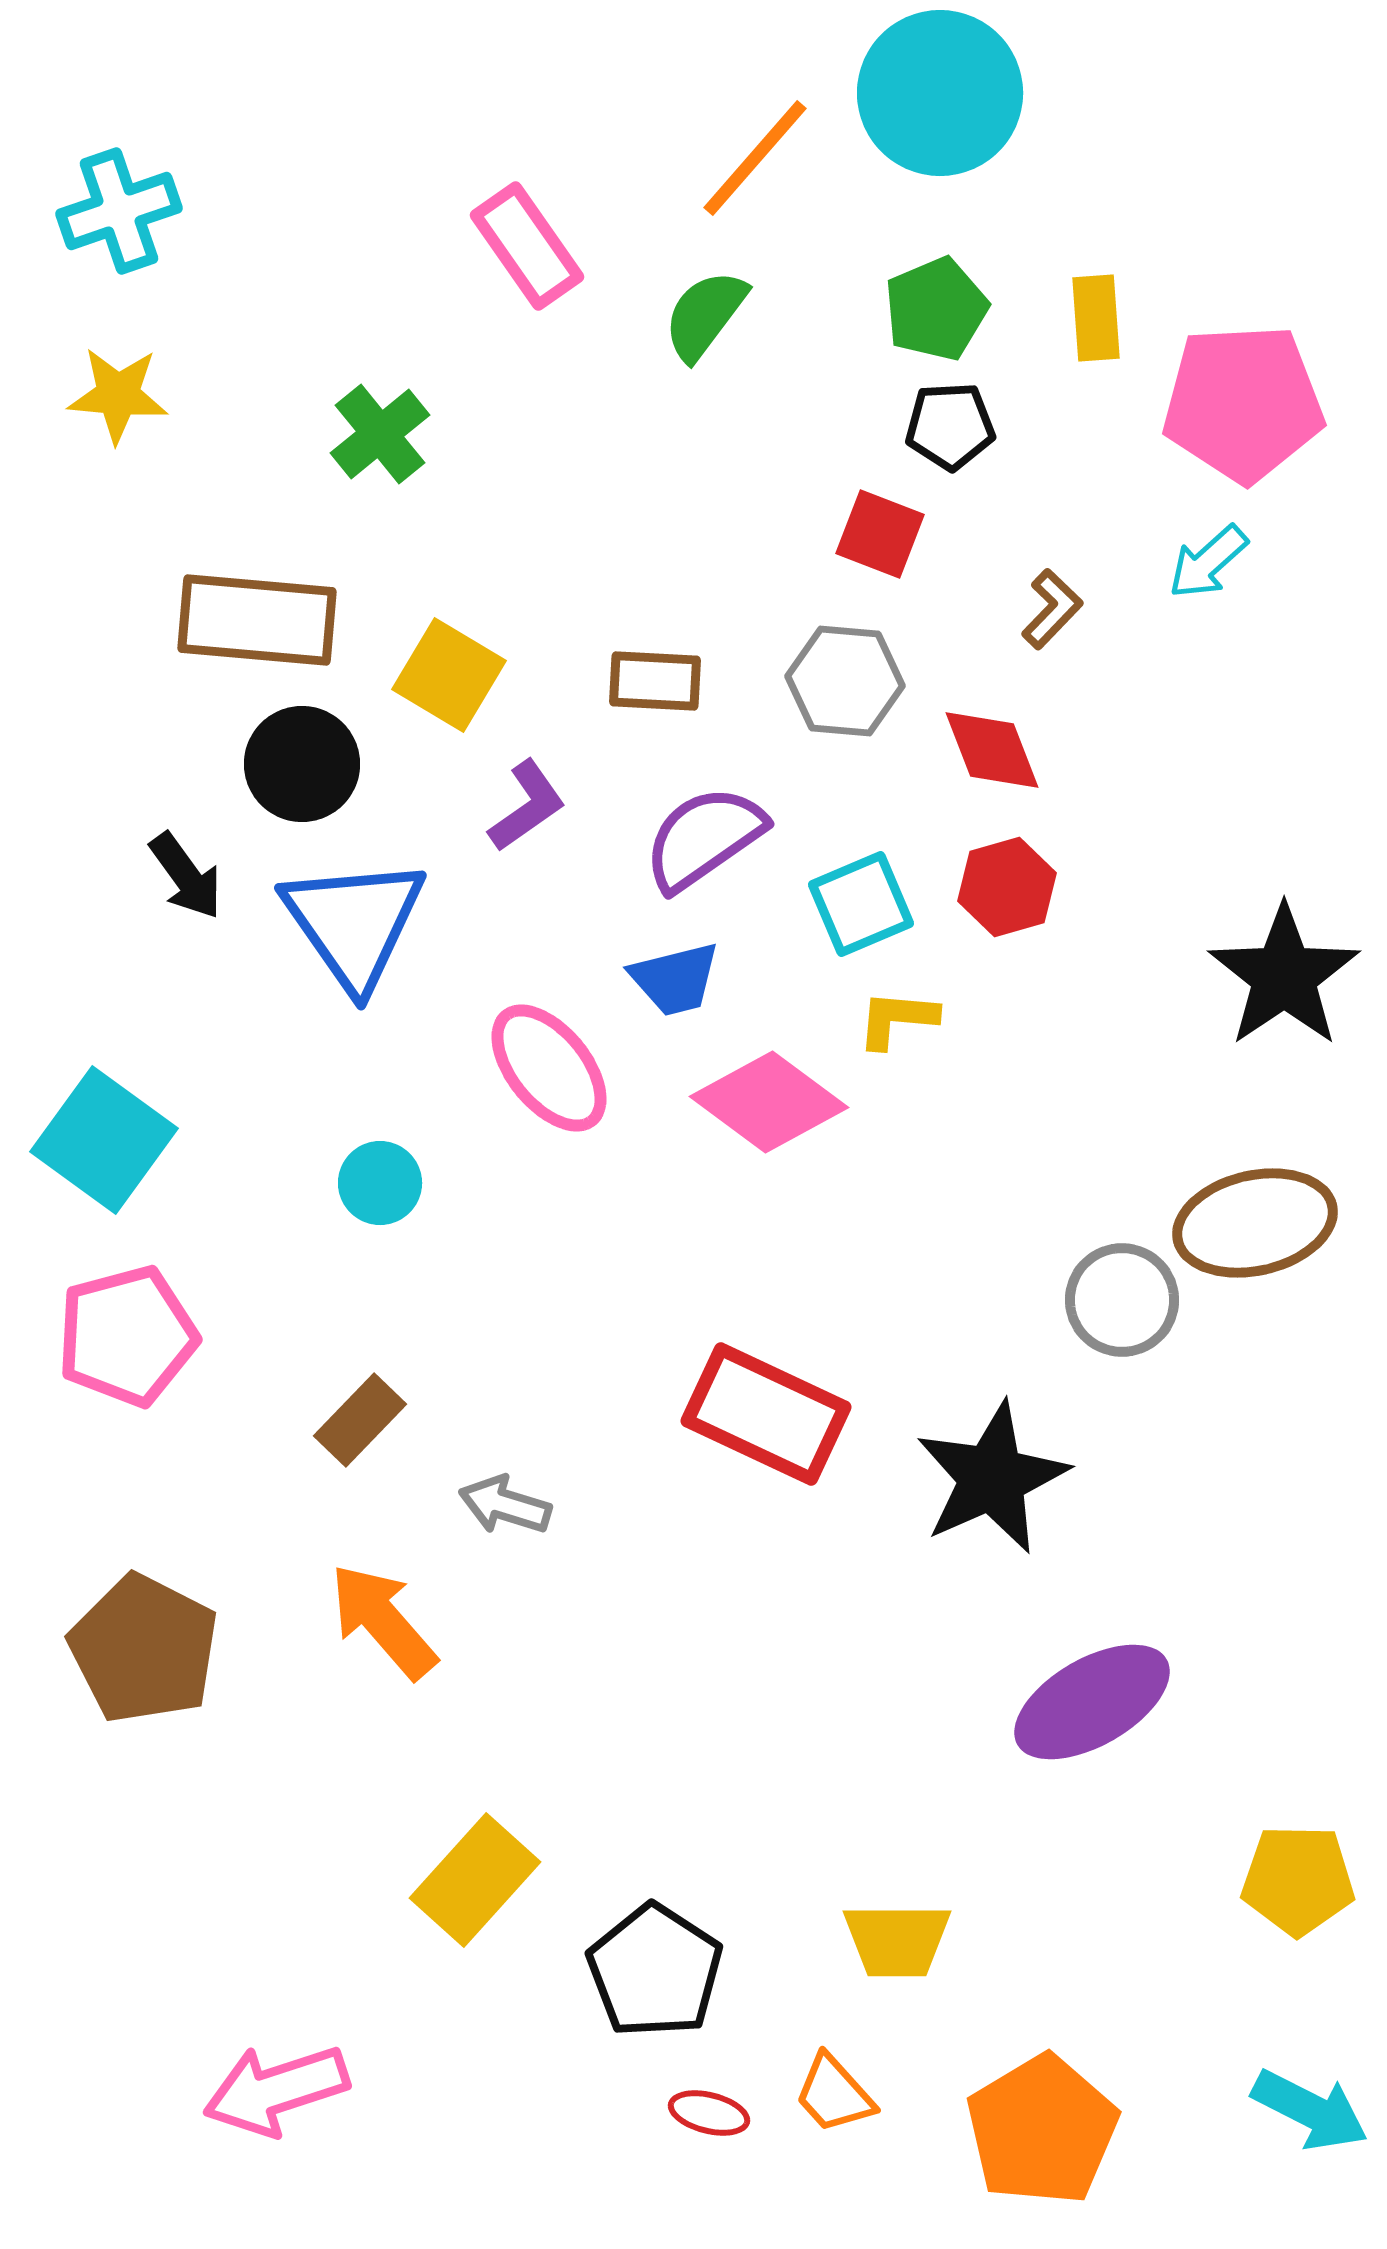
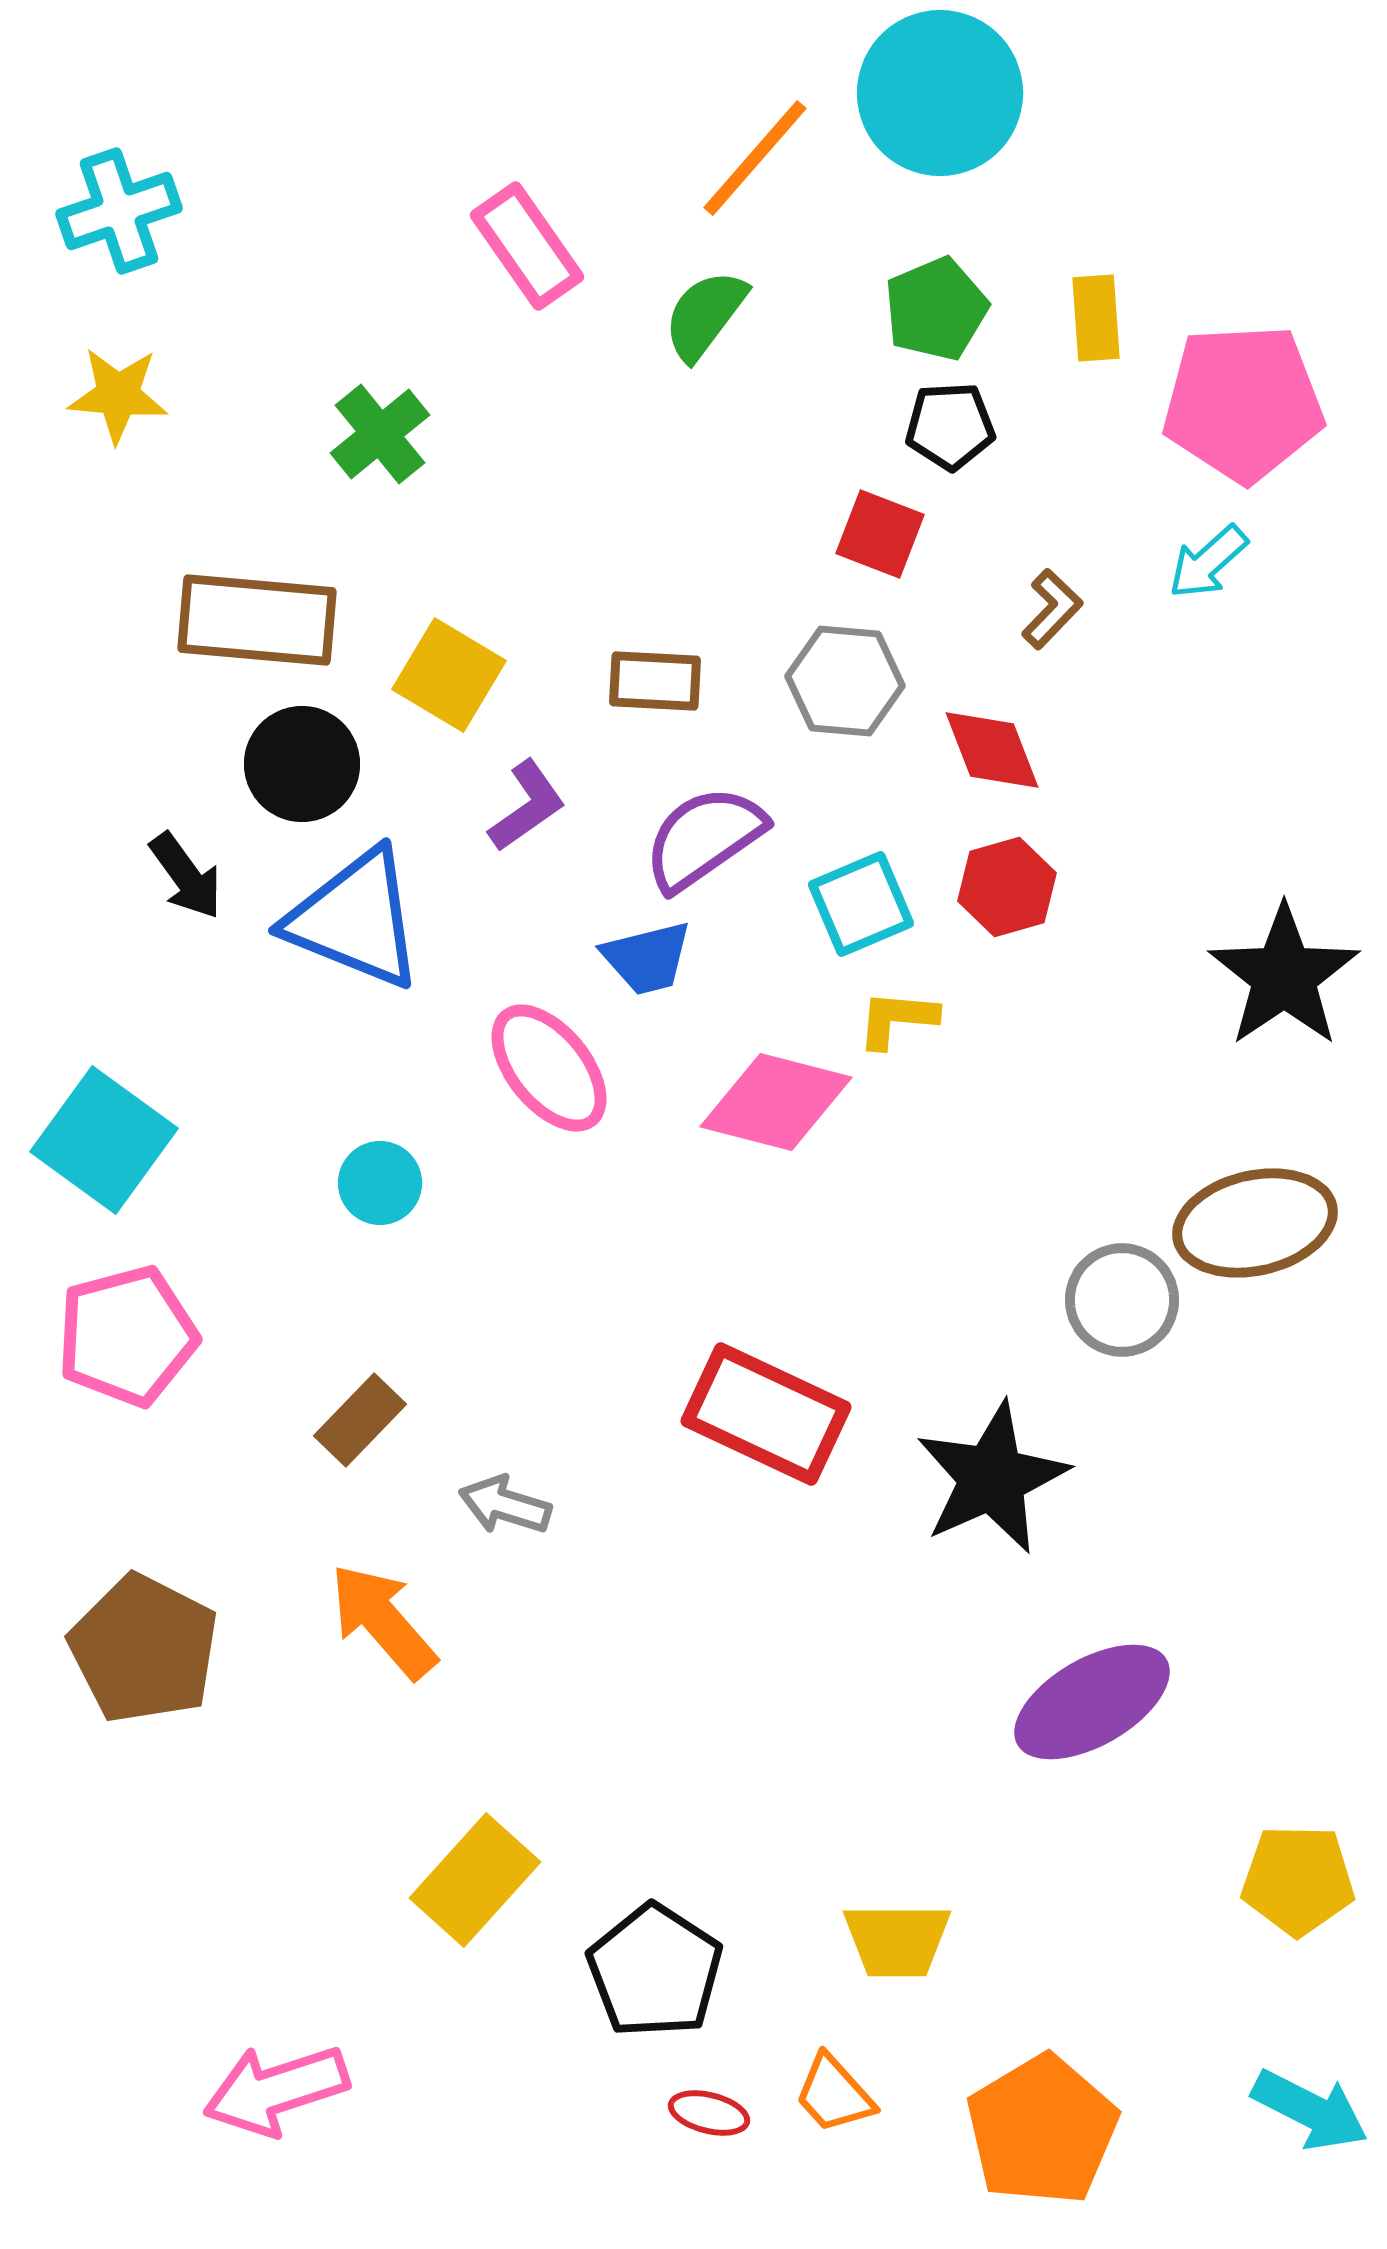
blue triangle at (354, 923): moved 1 px right, 4 px up; rotated 33 degrees counterclockwise
blue trapezoid at (675, 979): moved 28 px left, 21 px up
pink diamond at (769, 1102): moved 7 px right; rotated 22 degrees counterclockwise
